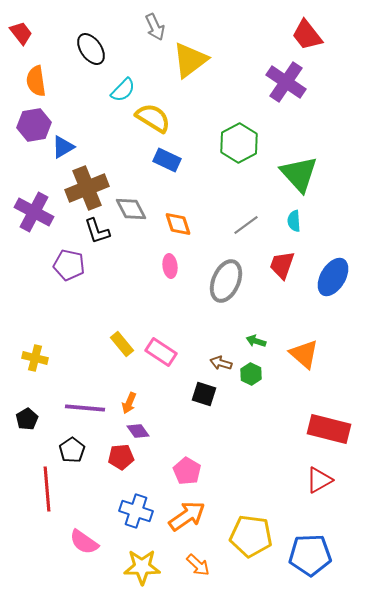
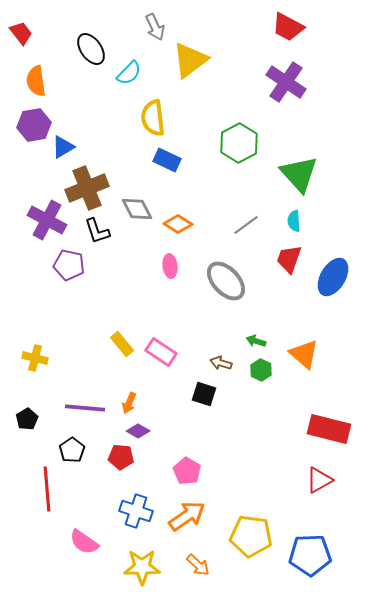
red trapezoid at (307, 35): moved 19 px left, 8 px up; rotated 24 degrees counterclockwise
cyan semicircle at (123, 90): moved 6 px right, 17 px up
yellow semicircle at (153, 118): rotated 129 degrees counterclockwise
gray diamond at (131, 209): moved 6 px right
purple cross at (34, 212): moved 13 px right, 8 px down
orange diamond at (178, 224): rotated 40 degrees counterclockwise
red trapezoid at (282, 265): moved 7 px right, 6 px up
gray ellipse at (226, 281): rotated 66 degrees counterclockwise
green hexagon at (251, 374): moved 10 px right, 4 px up
purple diamond at (138, 431): rotated 25 degrees counterclockwise
red pentagon at (121, 457): rotated 10 degrees clockwise
